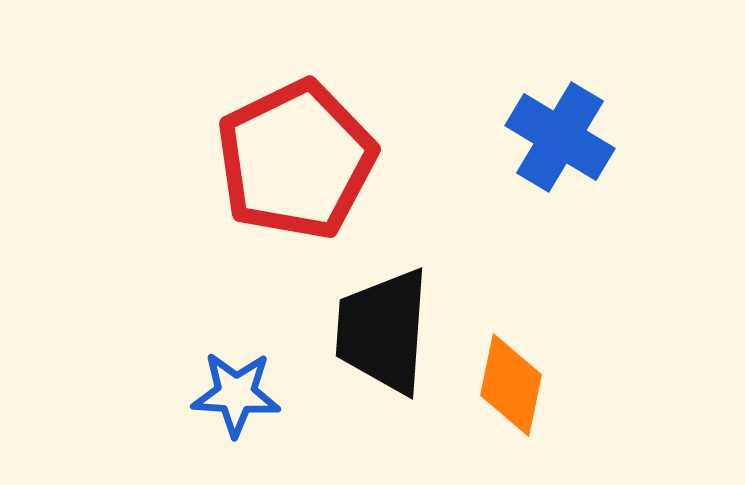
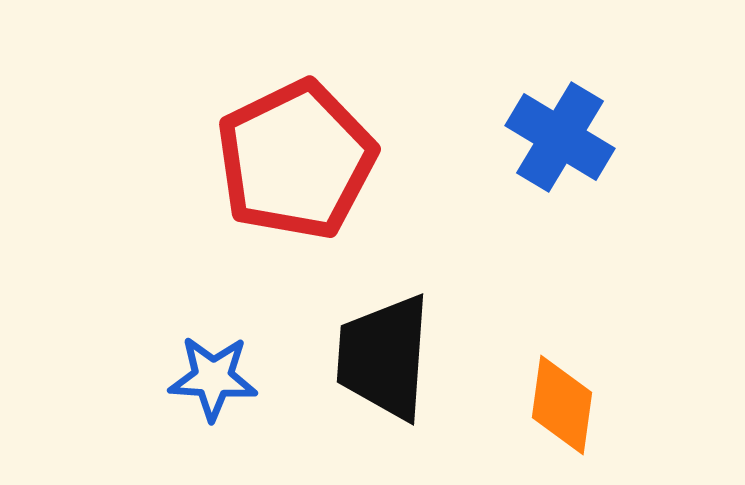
black trapezoid: moved 1 px right, 26 px down
orange diamond: moved 51 px right, 20 px down; rotated 4 degrees counterclockwise
blue star: moved 23 px left, 16 px up
